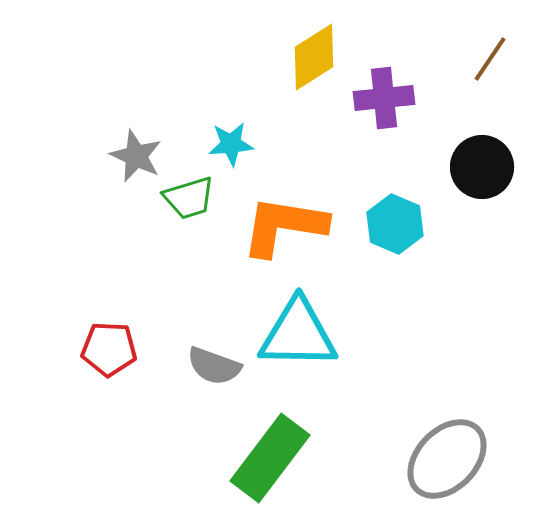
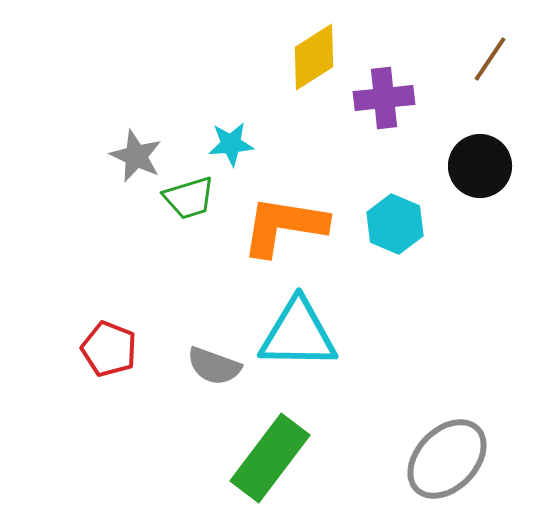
black circle: moved 2 px left, 1 px up
red pentagon: rotated 18 degrees clockwise
